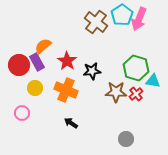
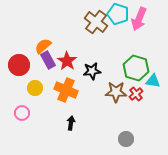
cyan pentagon: moved 4 px left, 1 px up; rotated 20 degrees counterclockwise
purple rectangle: moved 11 px right, 2 px up
black arrow: rotated 64 degrees clockwise
